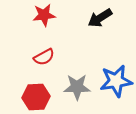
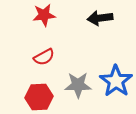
black arrow: rotated 25 degrees clockwise
blue star: rotated 28 degrees counterclockwise
gray star: moved 1 px right, 2 px up
red hexagon: moved 3 px right
